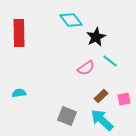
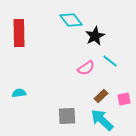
black star: moved 1 px left, 1 px up
gray square: rotated 24 degrees counterclockwise
